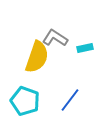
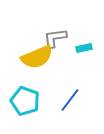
gray L-shape: rotated 40 degrees counterclockwise
cyan rectangle: moved 1 px left
yellow semicircle: rotated 48 degrees clockwise
